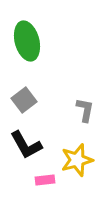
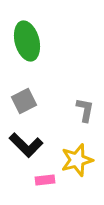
gray square: moved 1 px down; rotated 10 degrees clockwise
black L-shape: rotated 16 degrees counterclockwise
